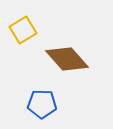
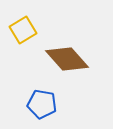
blue pentagon: rotated 8 degrees clockwise
